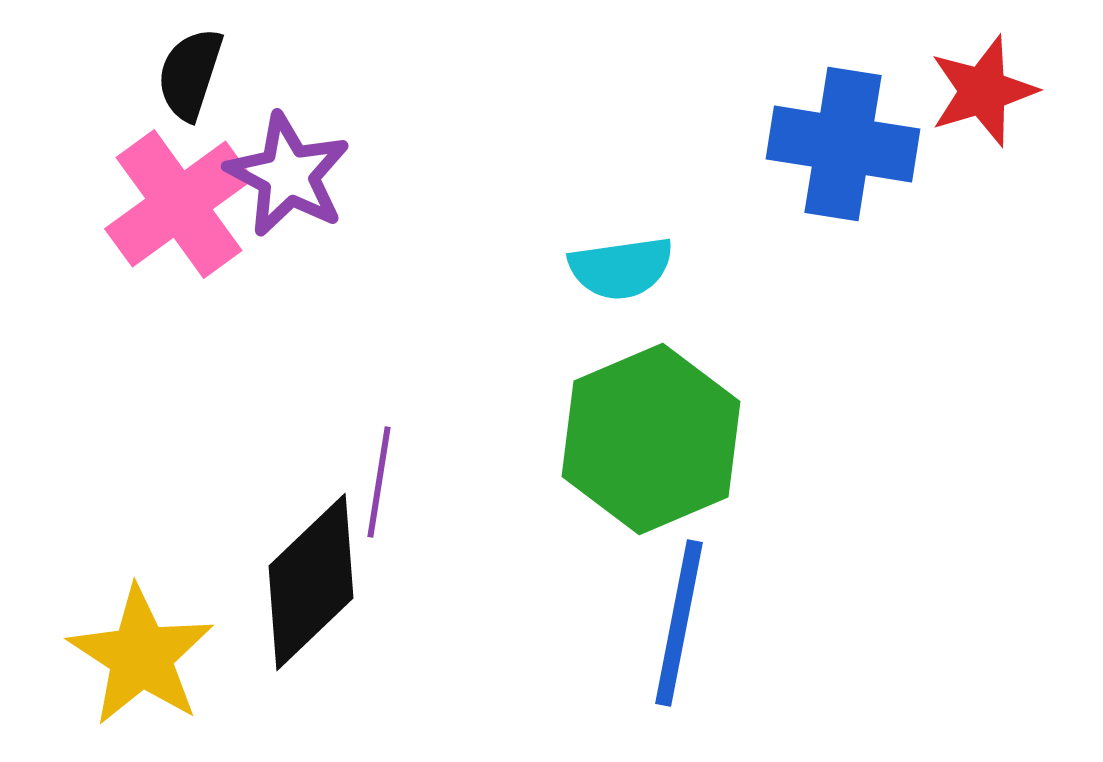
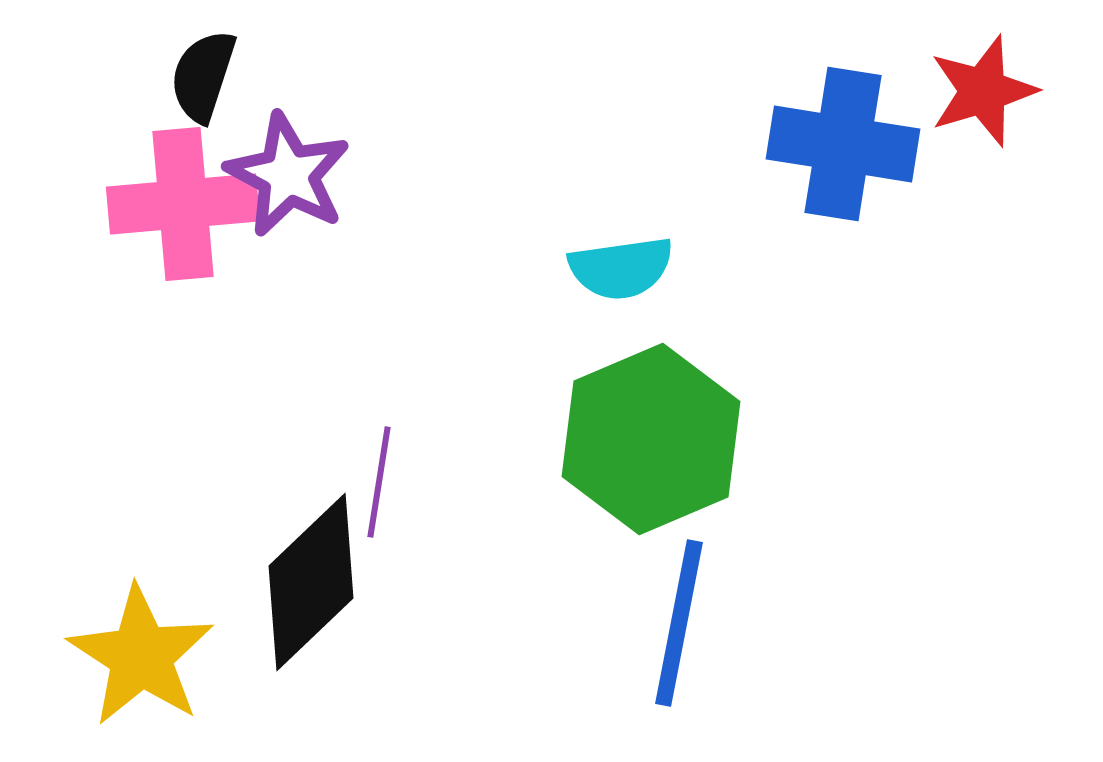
black semicircle: moved 13 px right, 2 px down
pink cross: moved 4 px right; rotated 31 degrees clockwise
